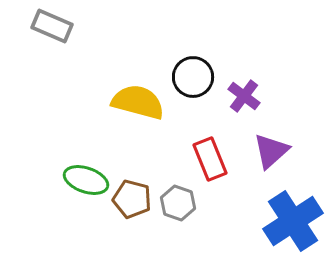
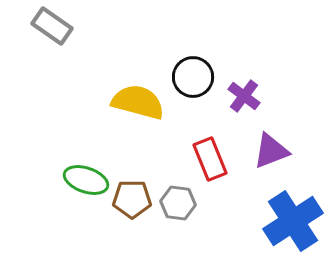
gray rectangle: rotated 12 degrees clockwise
purple triangle: rotated 21 degrees clockwise
brown pentagon: rotated 15 degrees counterclockwise
gray hexagon: rotated 12 degrees counterclockwise
